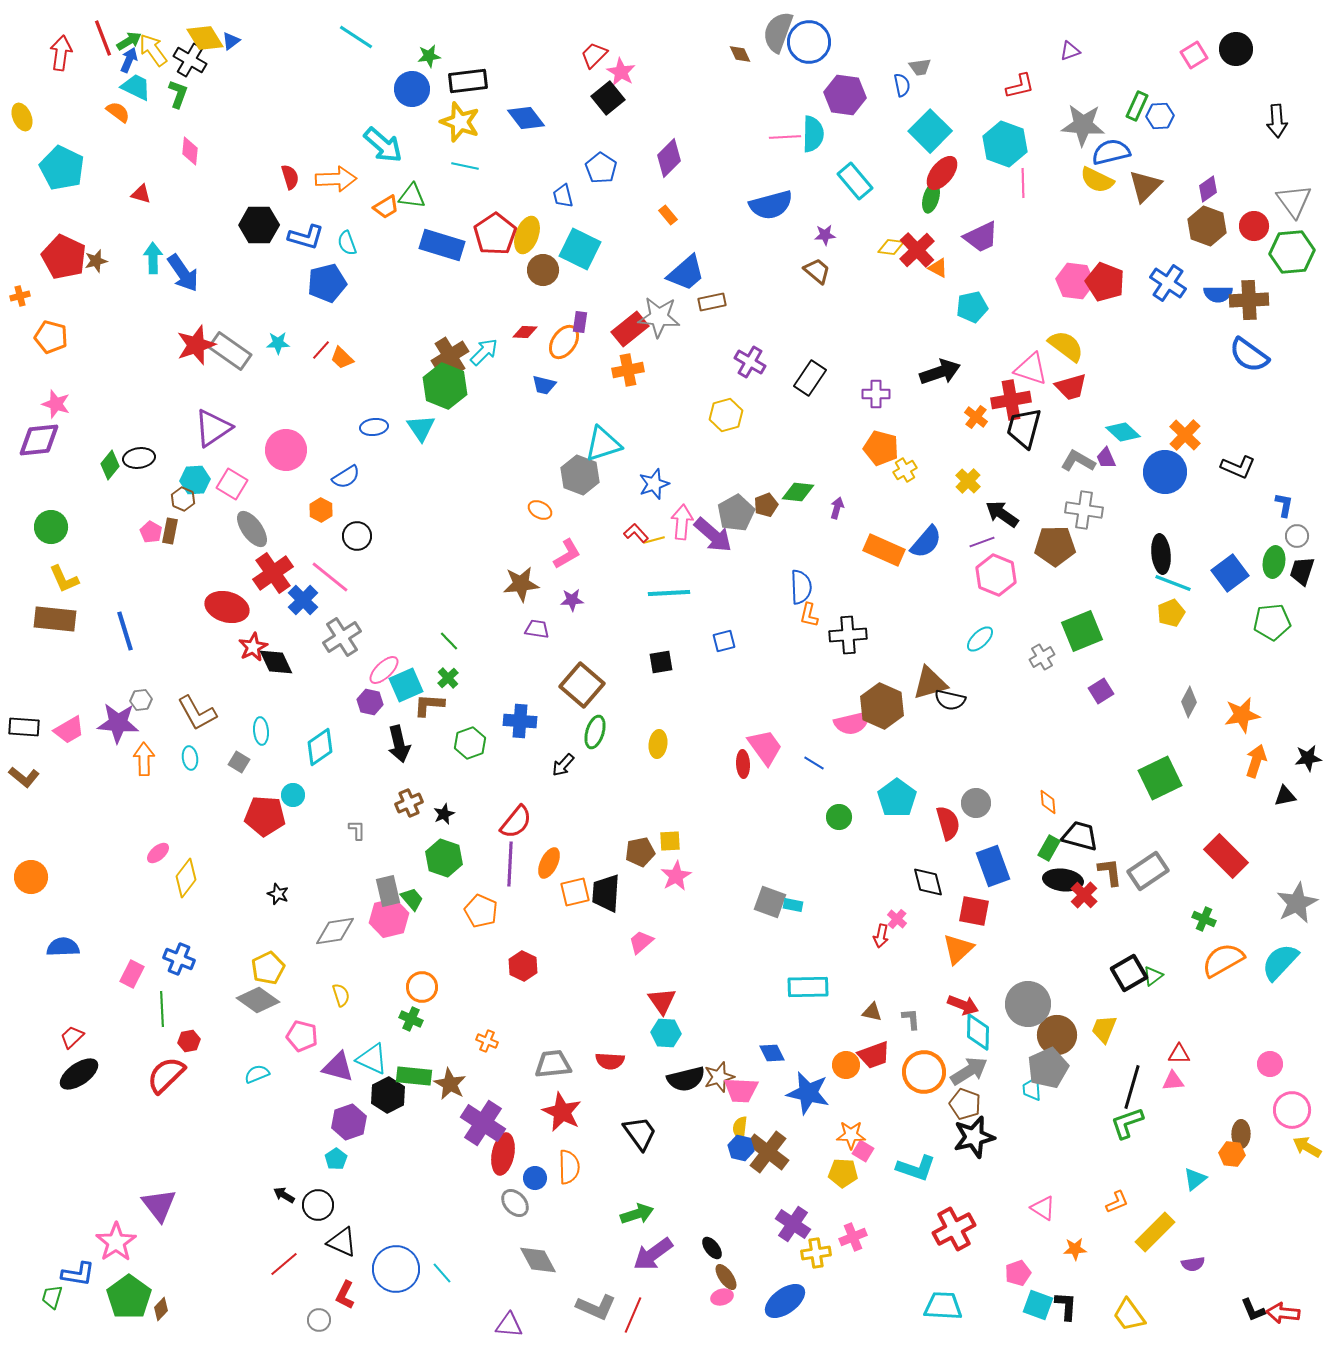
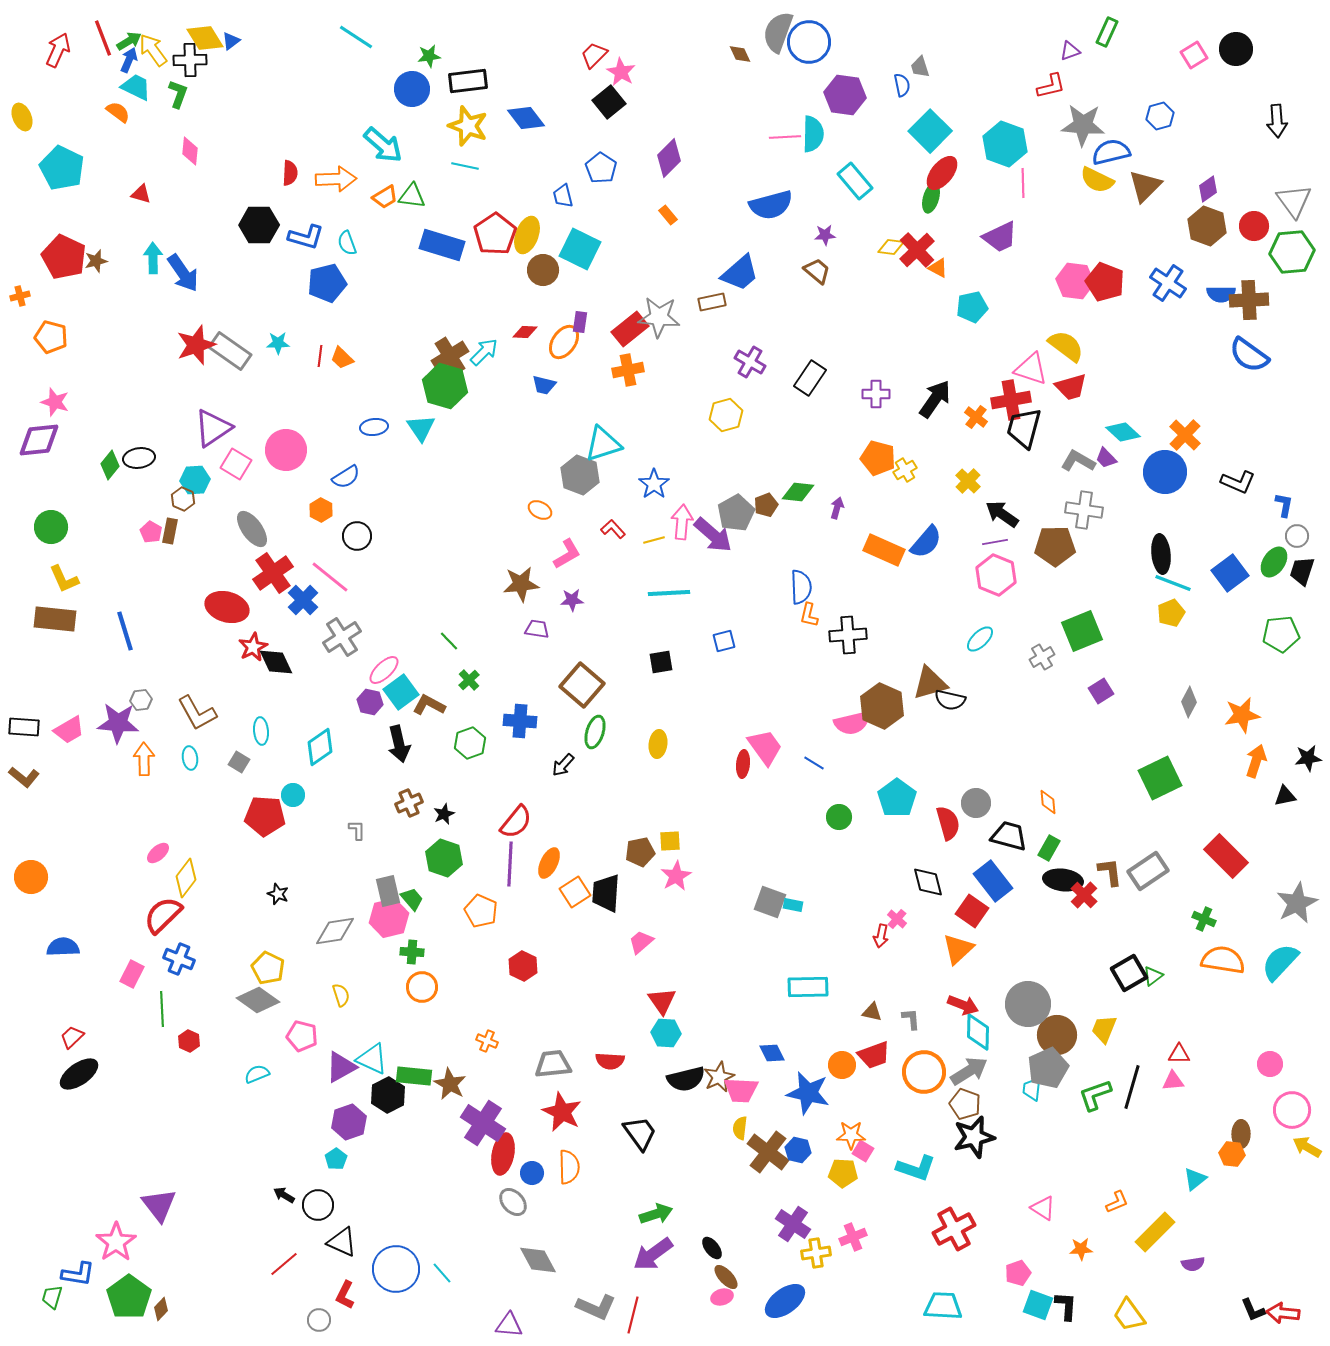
red arrow at (61, 53): moved 3 px left, 3 px up; rotated 16 degrees clockwise
black cross at (190, 60): rotated 32 degrees counterclockwise
gray trapezoid at (920, 67): rotated 80 degrees clockwise
red L-shape at (1020, 86): moved 31 px right
black square at (608, 98): moved 1 px right, 4 px down
green rectangle at (1137, 106): moved 30 px left, 74 px up
blue hexagon at (1160, 116): rotated 12 degrees counterclockwise
yellow star at (460, 122): moved 8 px right, 4 px down
red semicircle at (290, 177): moved 4 px up; rotated 20 degrees clockwise
orange trapezoid at (386, 207): moved 1 px left, 10 px up
purple trapezoid at (981, 237): moved 19 px right
blue trapezoid at (686, 273): moved 54 px right
blue semicircle at (1218, 294): moved 3 px right
red line at (321, 350): moved 1 px left, 6 px down; rotated 35 degrees counterclockwise
black arrow at (940, 372): moved 5 px left, 27 px down; rotated 36 degrees counterclockwise
green hexagon at (445, 386): rotated 6 degrees counterclockwise
pink star at (56, 404): moved 1 px left, 2 px up
orange pentagon at (881, 448): moved 3 px left, 10 px down
purple trapezoid at (1106, 458): rotated 20 degrees counterclockwise
black L-shape at (1238, 467): moved 15 px down
pink square at (232, 484): moved 4 px right, 20 px up
blue star at (654, 484): rotated 16 degrees counterclockwise
red L-shape at (636, 533): moved 23 px left, 4 px up
purple line at (982, 542): moved 13 px right; rotated 10 degrees clockwise
green ellipse at (1274, 562): rotated 24 degrees clockwise
green pentagon at (1272, 622): moved 9 px right, 12 px down
green cross at (448, 678): moved 21 px right, 2 px down
cyan square at (406, 685): moved 5 px left, 7 px down; rotated 12 degrees counterclockwise
brown L-shape at (429, 705): rotated 24 degrees clockwise
red ellipse at (743, 764): rotated 8 degrees clockwise
black trapezoid at (1080, 836): moved 71 px left
blue rectangle at (993, 866): moved 15 px down; rotated 18 degrees counterclockwise
orange square at (575, 892): rotated 20 degrees counterclockwise
red square at (974, 911): moved 2 px left; rotated 24 degrees clockwise
orange semicircle at (1223, 960): rotated 39 degrees clockwise
yellow pentagon at (268, 968): rotated 20 degrees counterclockwise
green cross at (411, 1019): moved 1 px right, 67 px up; rotated 20 degrees counterclockwise
red hexagon at (189, 1041): rotated 25 degrees counterclockwise
orange circle at (846, 1065): moved 4 px left
purple triangle at (338, 1067): moved 3 px right; rotated 44 degrees counterclockwise
red semicircle at (166, 1075): moved 3 px left, 160 px up
brown star at (719, 1077): rotated 8 degrees counterclockwise
cyan trapezoid at (1032, 1089): rotated 10 degrees clockwise
green L-shape at (1127, 1123): moved 32 px left, 28 px up
blue hexagon at (741, 1148): moved 57 px right, 2 px down
blue circle at (535, 1178): moved 3 px left, 5 px up
gray ellipse at (515, 1203): moved 2 px left, 1 px up
green arrow at (637, 1214): moved 19 px right
orange star at (1075, 1249): moved 6 px right
brown ellipse at (726, 1277): rotated 8 degrees counterclockwise
red line at (633, 1315): rotated 9 degrees counterclockwise
